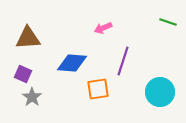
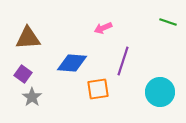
purple square: rotated 12 degrees clockwise
